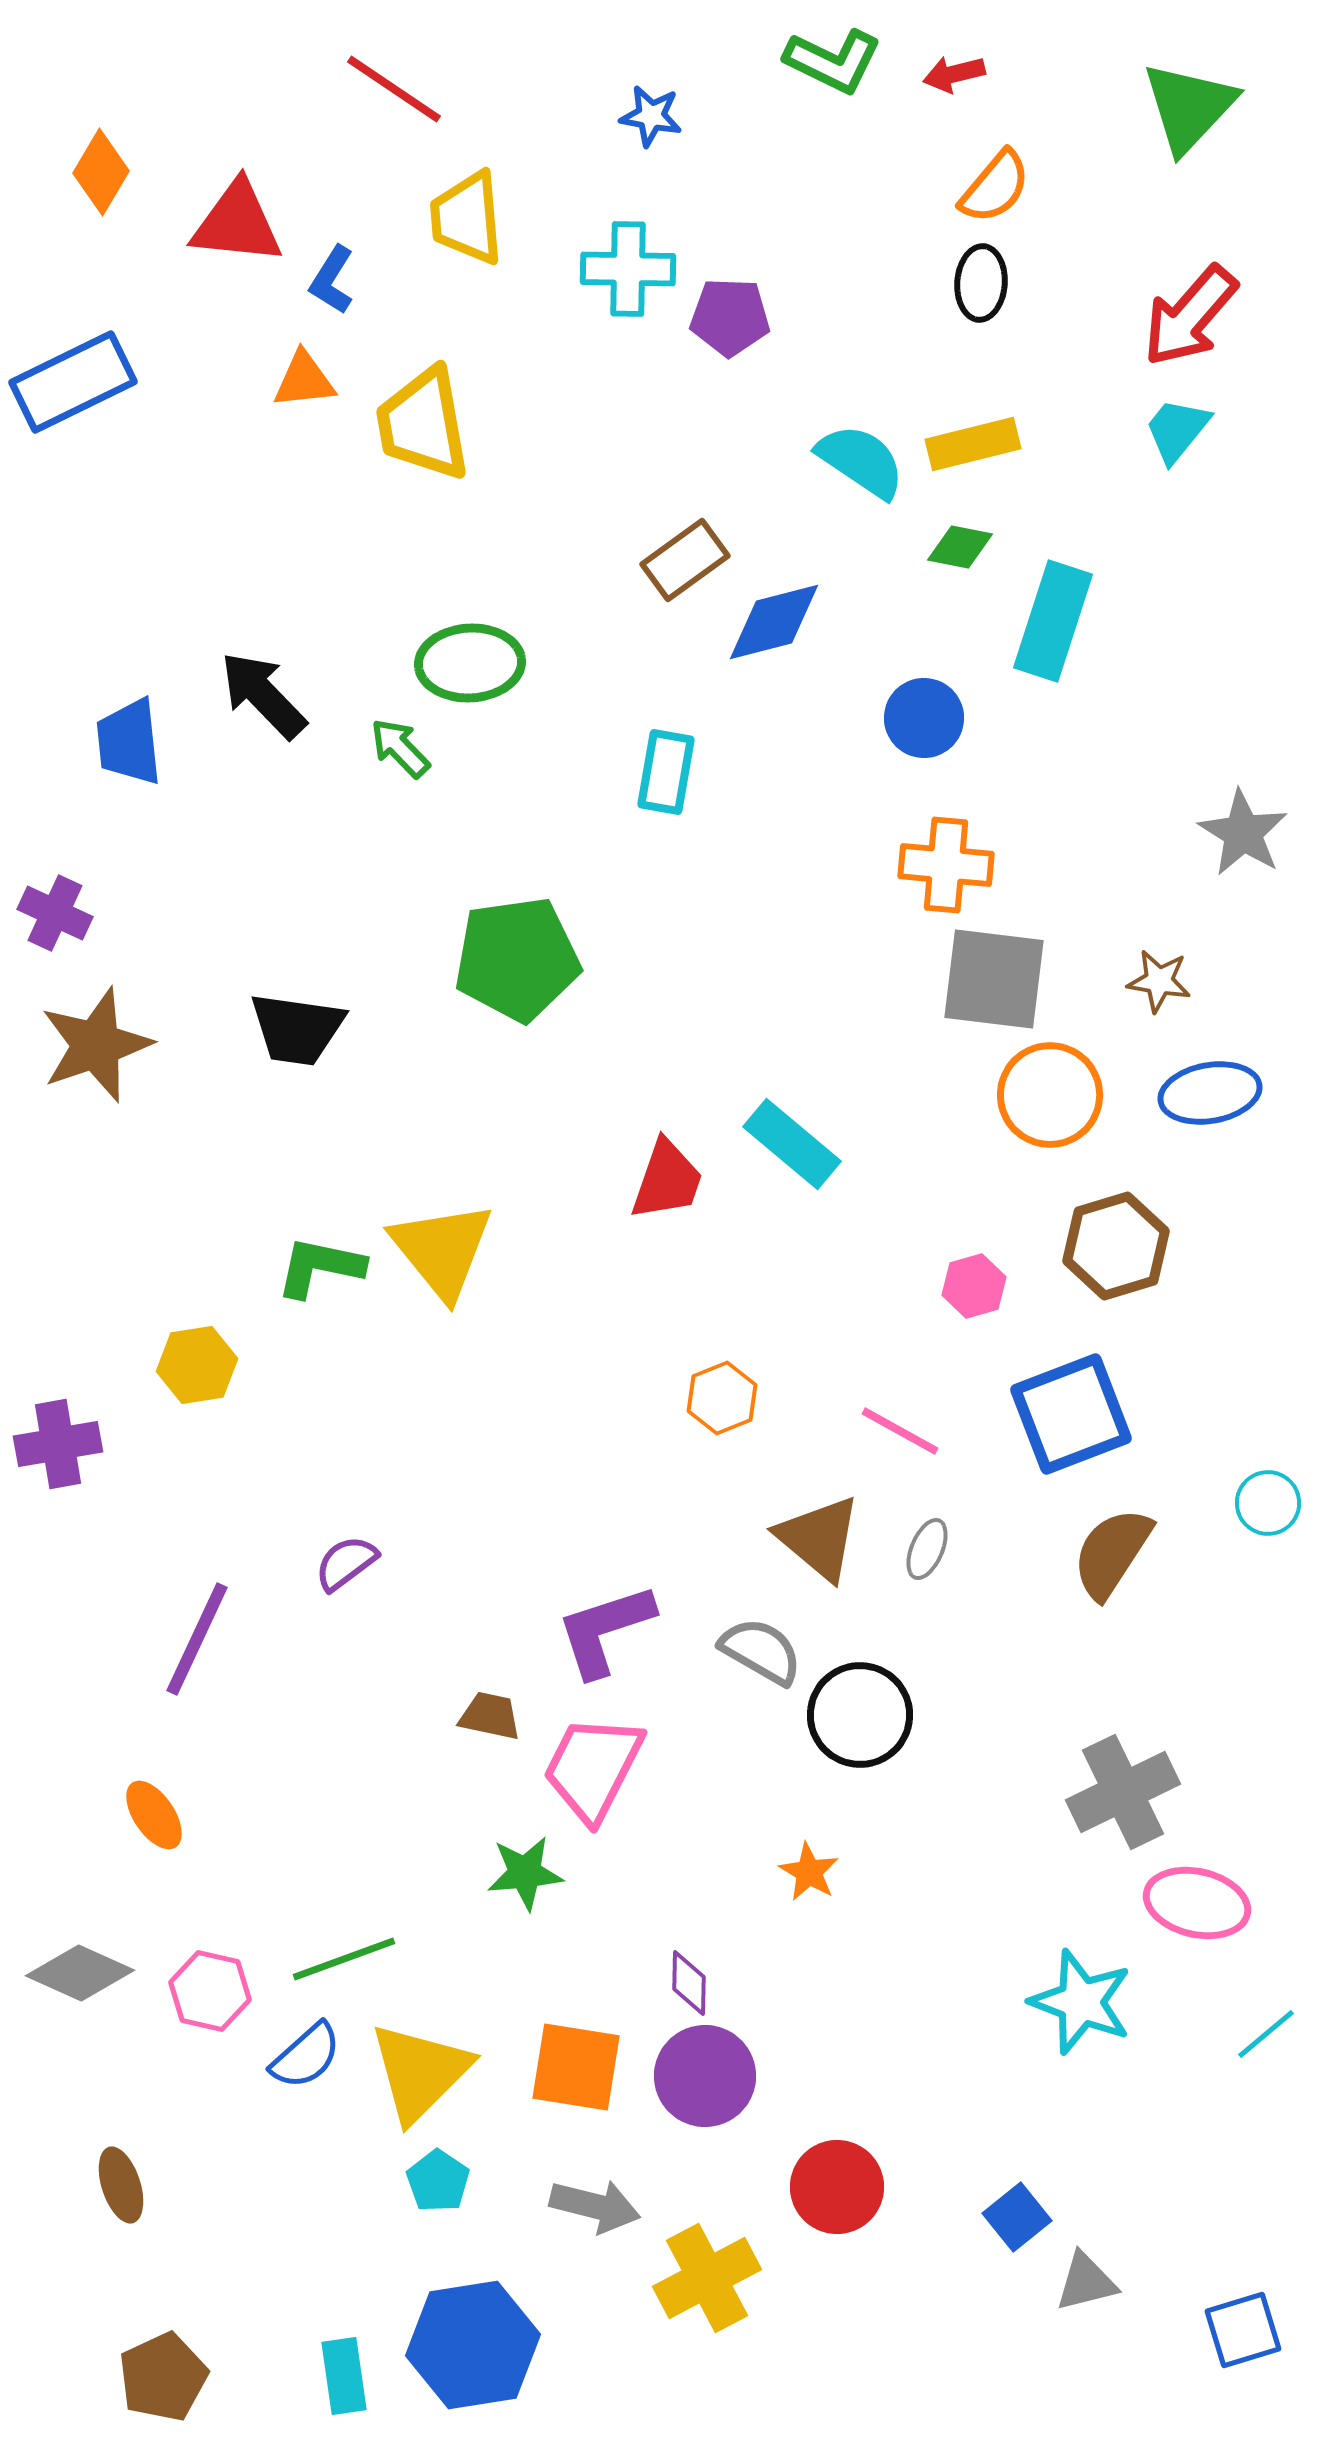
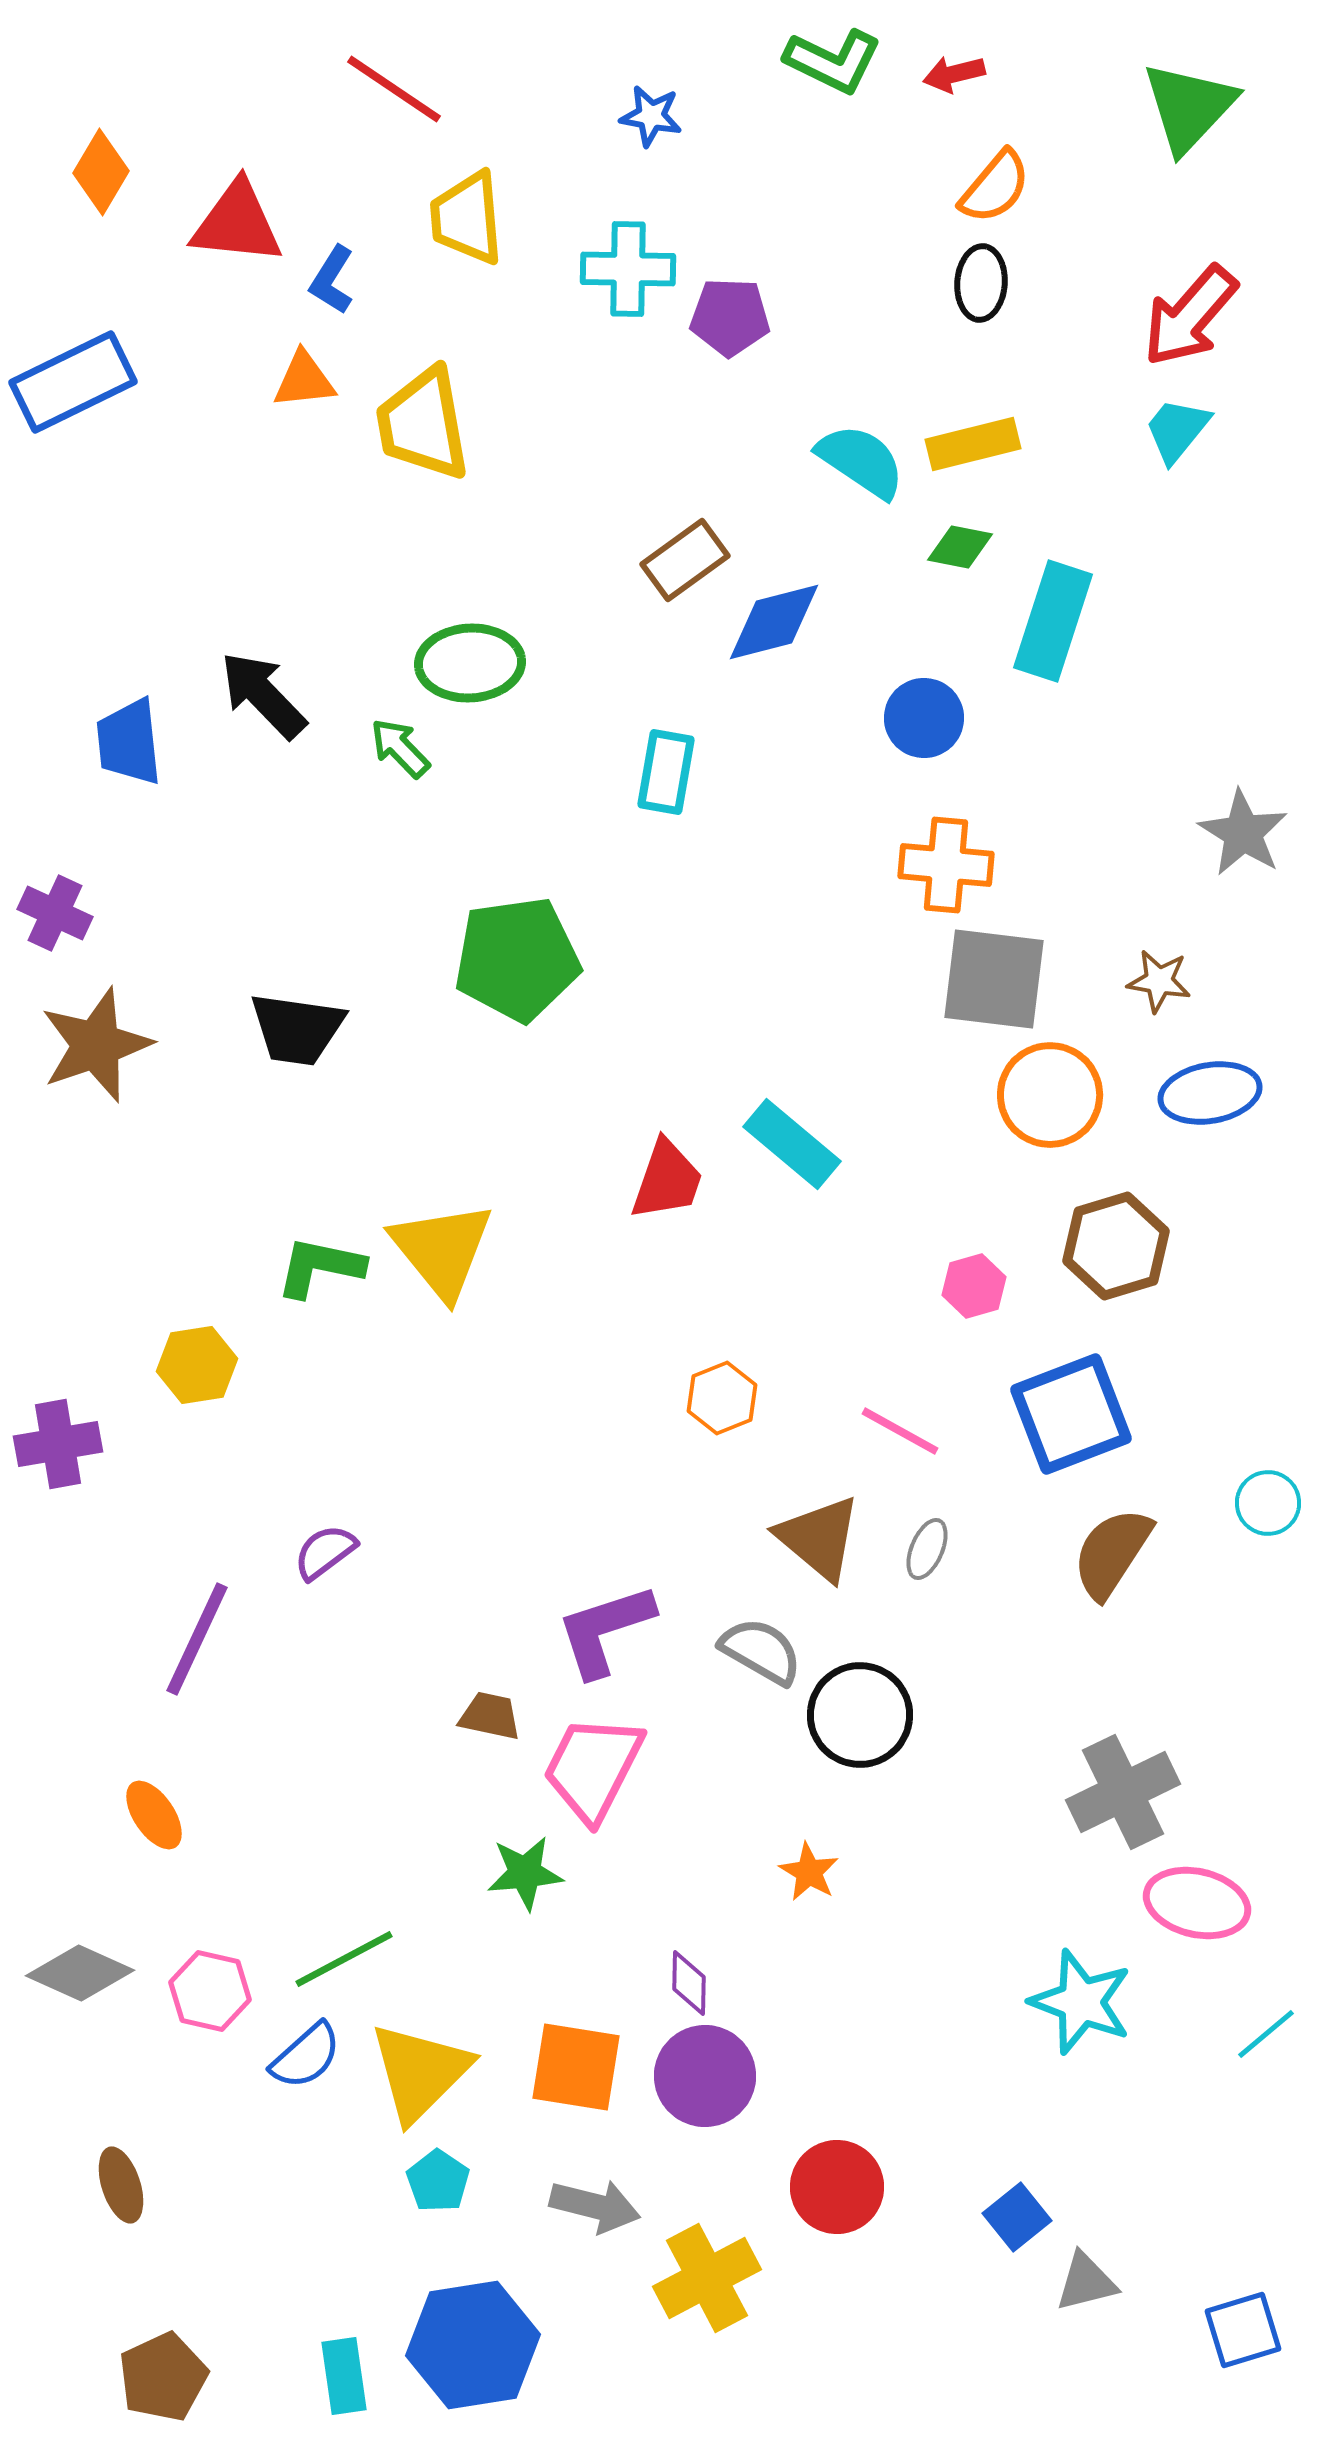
purple semicircle at (346, 1563): moved 21 px left, 11 px up
green line at (344, 1959): rotated 8 degrees counterclockwise
